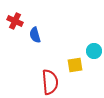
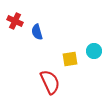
blue semicircle: moved 2 px right, 3 px up
yellow square: moved 5 px left, 6 px up
red semicircle: rotated 20 degrees counterclockwise
